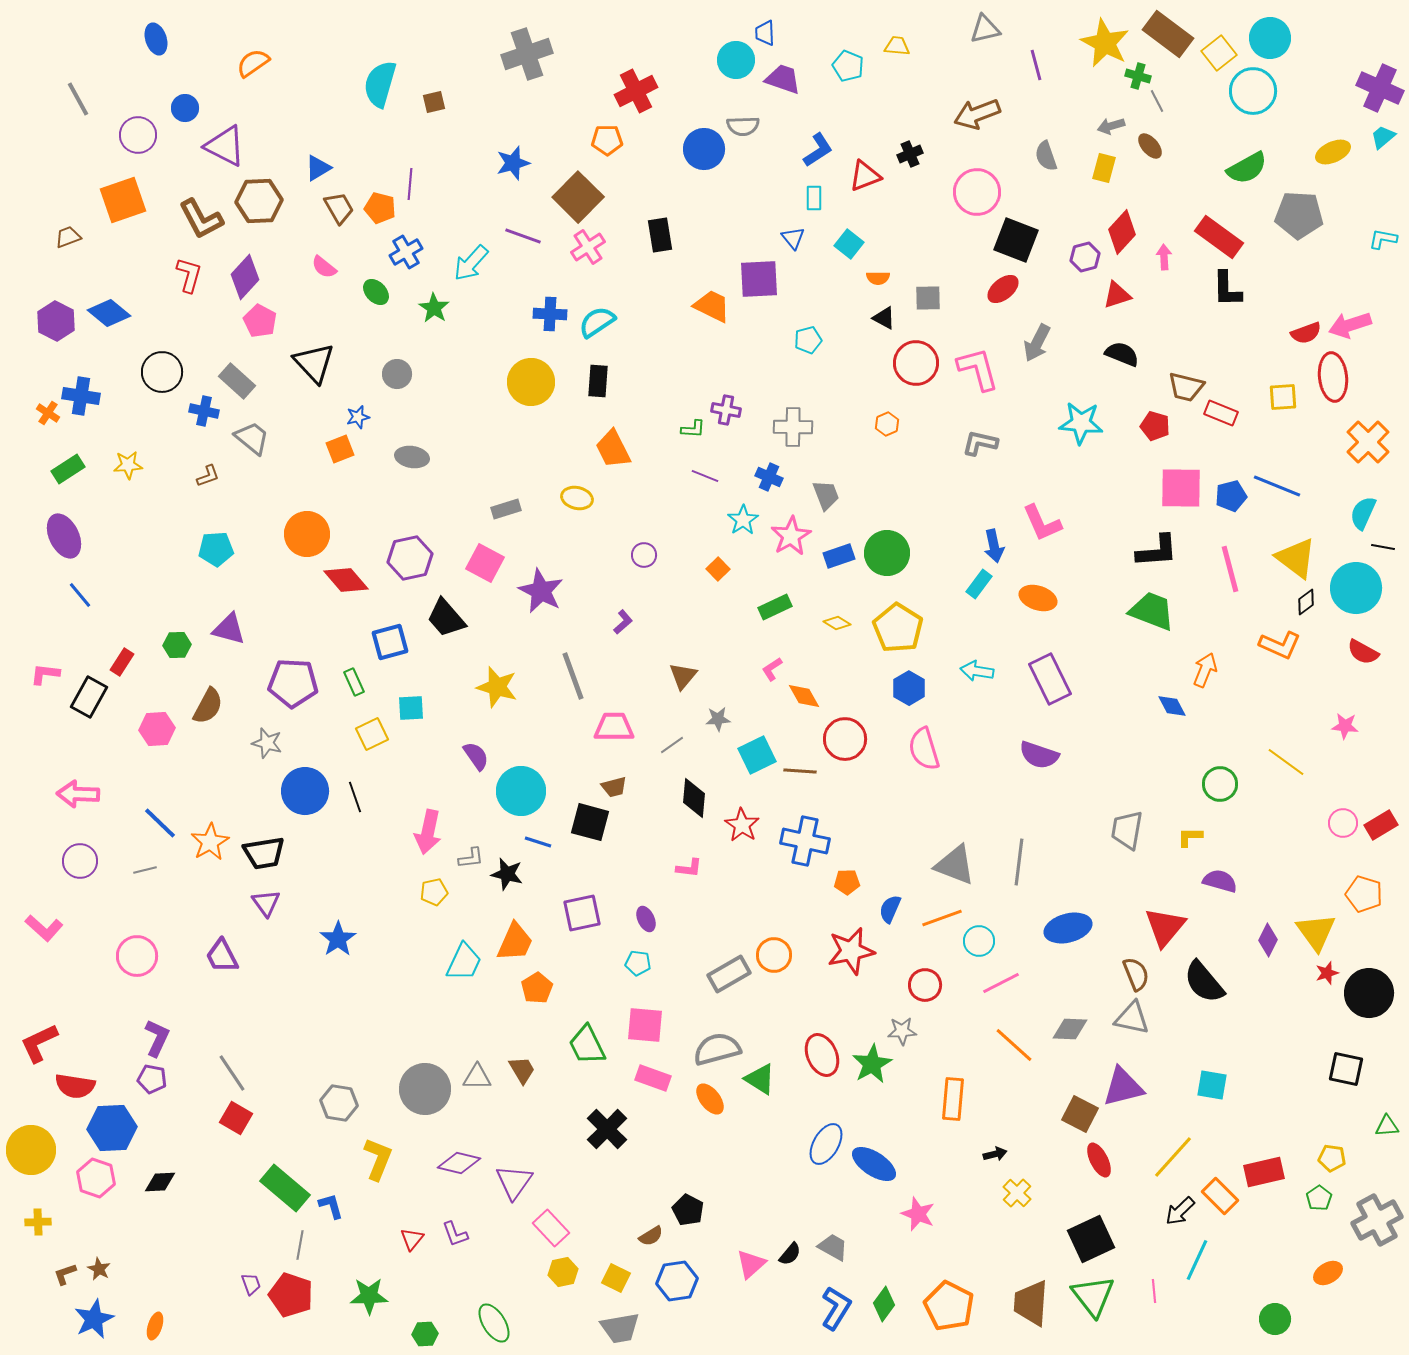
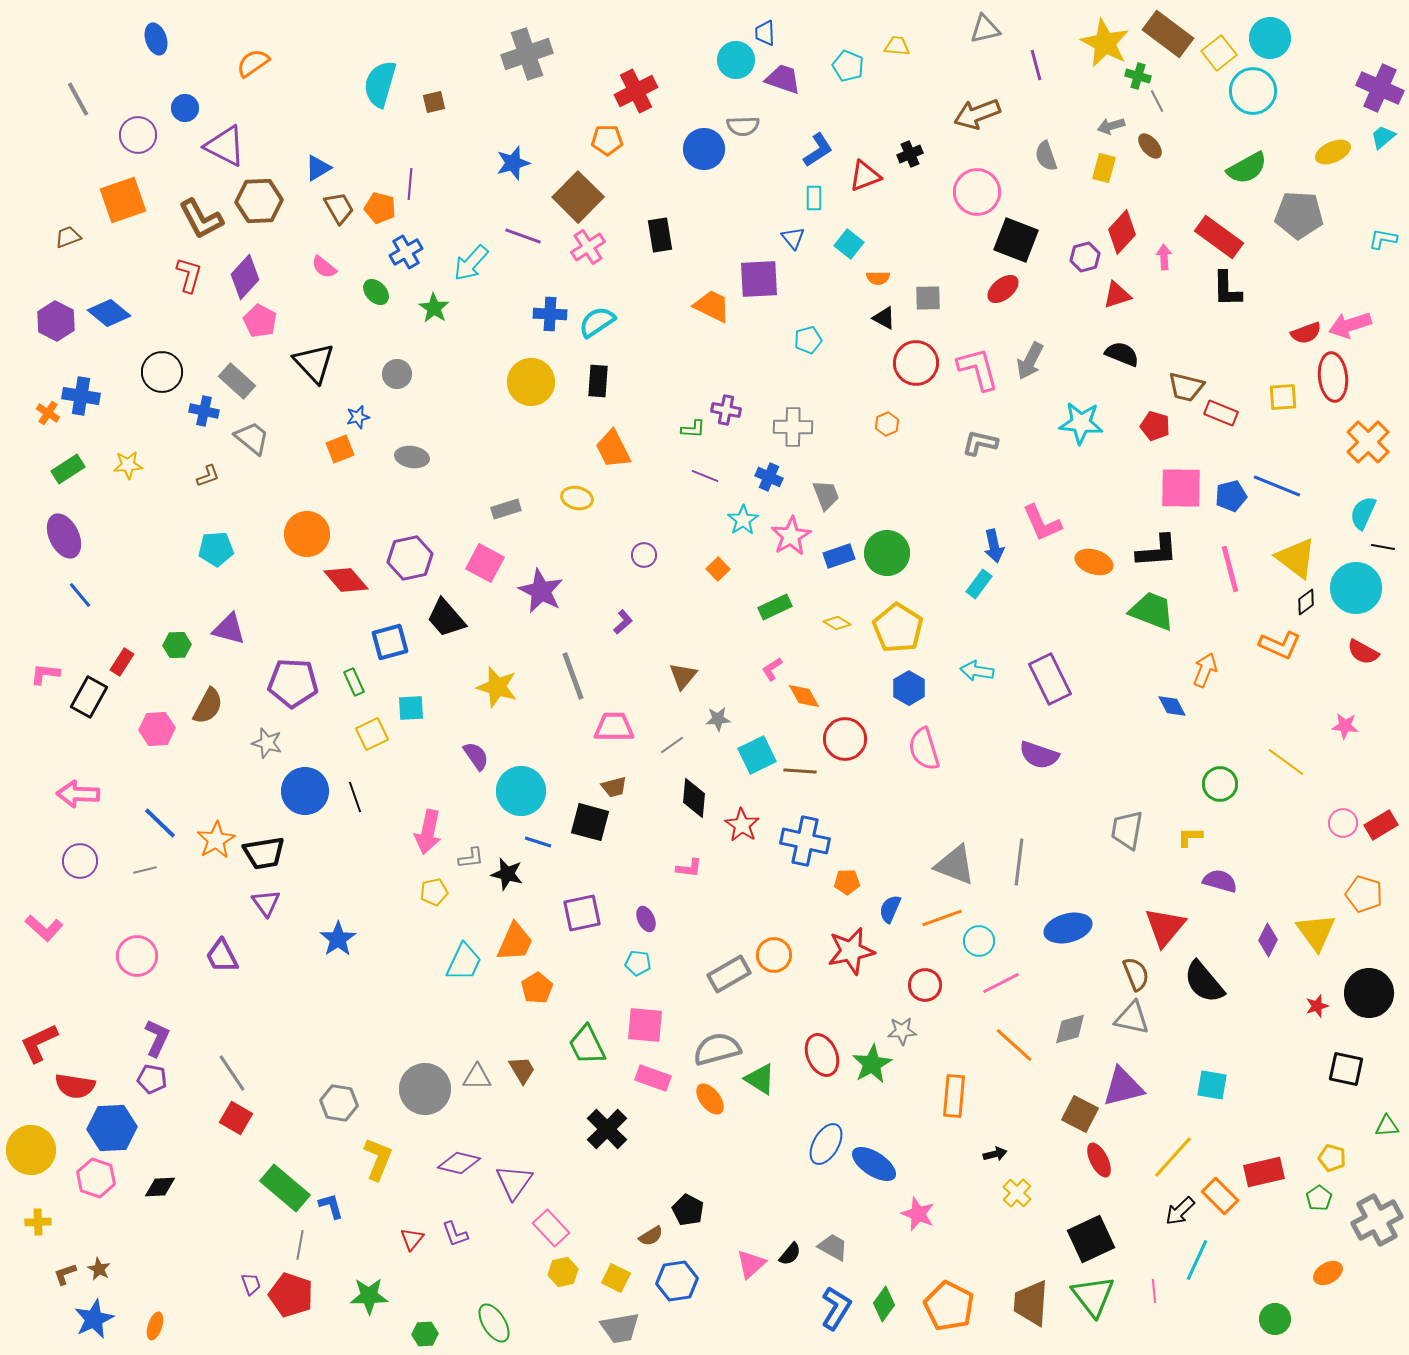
gray arrow at (1037, 343): moved 7 px left, 18 px down
orange ellipse at (1038, 598): moved 56 px right, 36 px up
orange star at (210, 842): moved 6 px right, 2 px up
red star at (1327, 973): moved 10 px left, 33 px down
gray diamond at (1070, 1029): rotated 18 degrees counterclockwise
orange rectangle at (953, 1099): moved 1 px right, 3 px up
yellow pentagon at (1332, 1158): rotated 8 degrees clockwise
black diamond at (160, 1182): moved 5 px down
